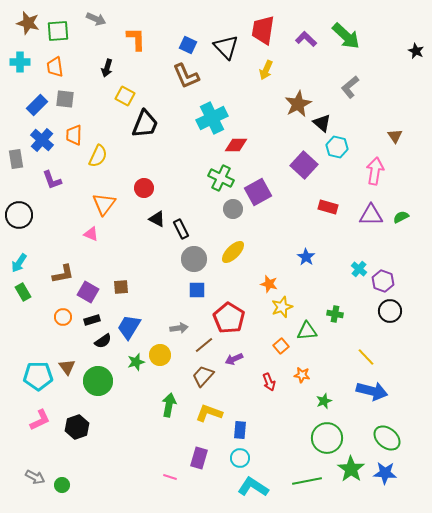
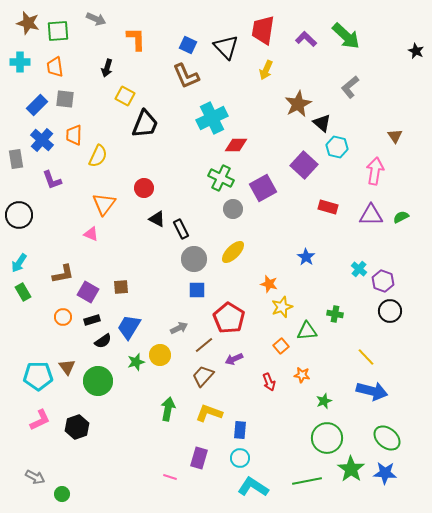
purple square at (258, 192): moved 5 px right, 4 px up
gray arrow at (179, 328): rotated 18 degrees counterclockwise
green arrow at (169, 405): moved 1 px left, 4 px down
green circle at (62, 485): moved 9 px down
